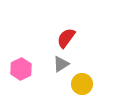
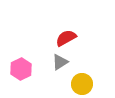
red semicircle: rotated 25 degrees clockwise
gray triangle: moved 1 px left, 2 px up
